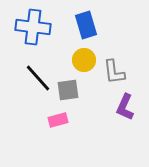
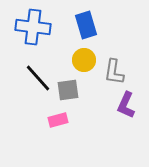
gray L-shape: rotated 16 degrees clockwise
purple L-shape: moved 1 px right, 2 px up
